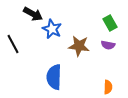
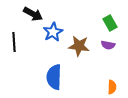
blue star: moved 1 px right, 3 px down; rotated 18 degrees clockwise
black line: moved 1 px right, 2 px up; rotated 24 degrees clockwise
orange semicircle: moved 4 px right
